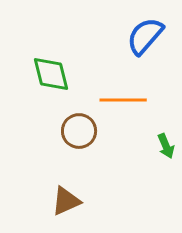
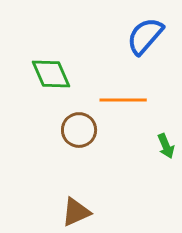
green diamond: rotated 9 degrees counterclockwise
brown circle: moved 1 px up
brown triangle: moved 10 px right, 11 px down
